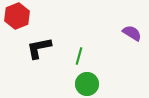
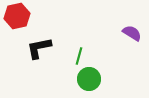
red hexagon: rotated 10 degrees clockwise
green circle: moved 2 px right, 5 px up
